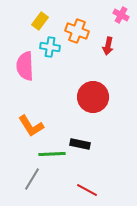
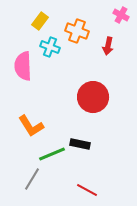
cyan cross: rotated 12 degrees clockwise
pink semicircle: moved 2 px left
green line: rotated 20 degrees counterclockwise
